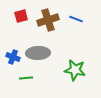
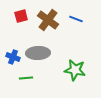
brown cross: rotated 35 degrees counterclockwise
